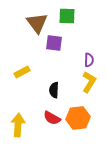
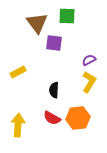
purple semicircle: rotated 120 degrees counterclockwise
yellow rectangle: moved 4 px left
